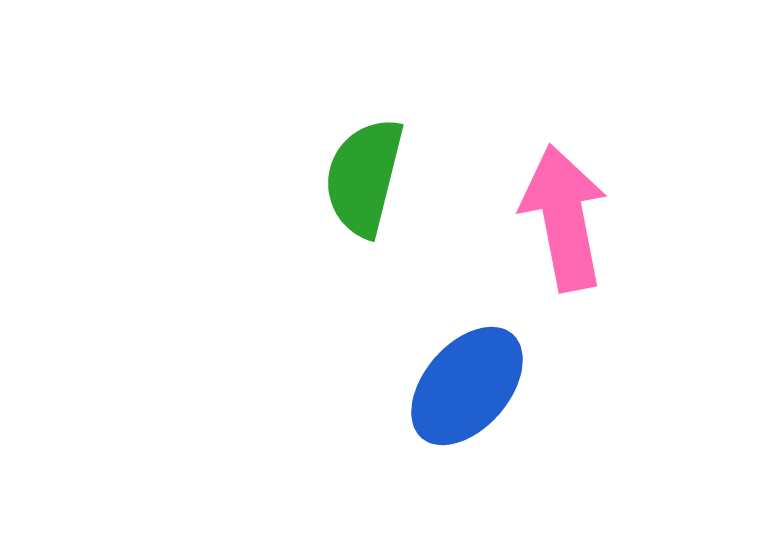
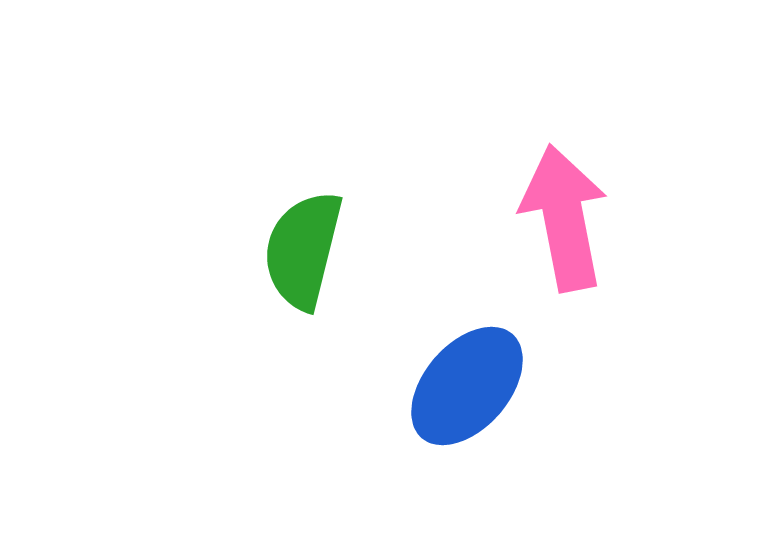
green semicircle: moved 61 px left, 73 px down
